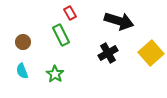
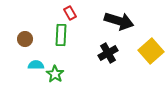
green rectangle: rotated 30 degrees clockwise
brown circle: moved 2 px right, 3 px up
yellow square: moved 2 px up
cyan semicircle: moved 14 px right, 6 px up; rotated 112 degrees clockwise
